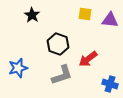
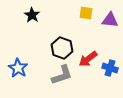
yellow square: moved 1 px right, 1 px up
black hexagon: moved 4 px right, 4 px down
blue star: rotated 24 degrees counterclockwise
blue cross: moved 16 px up
